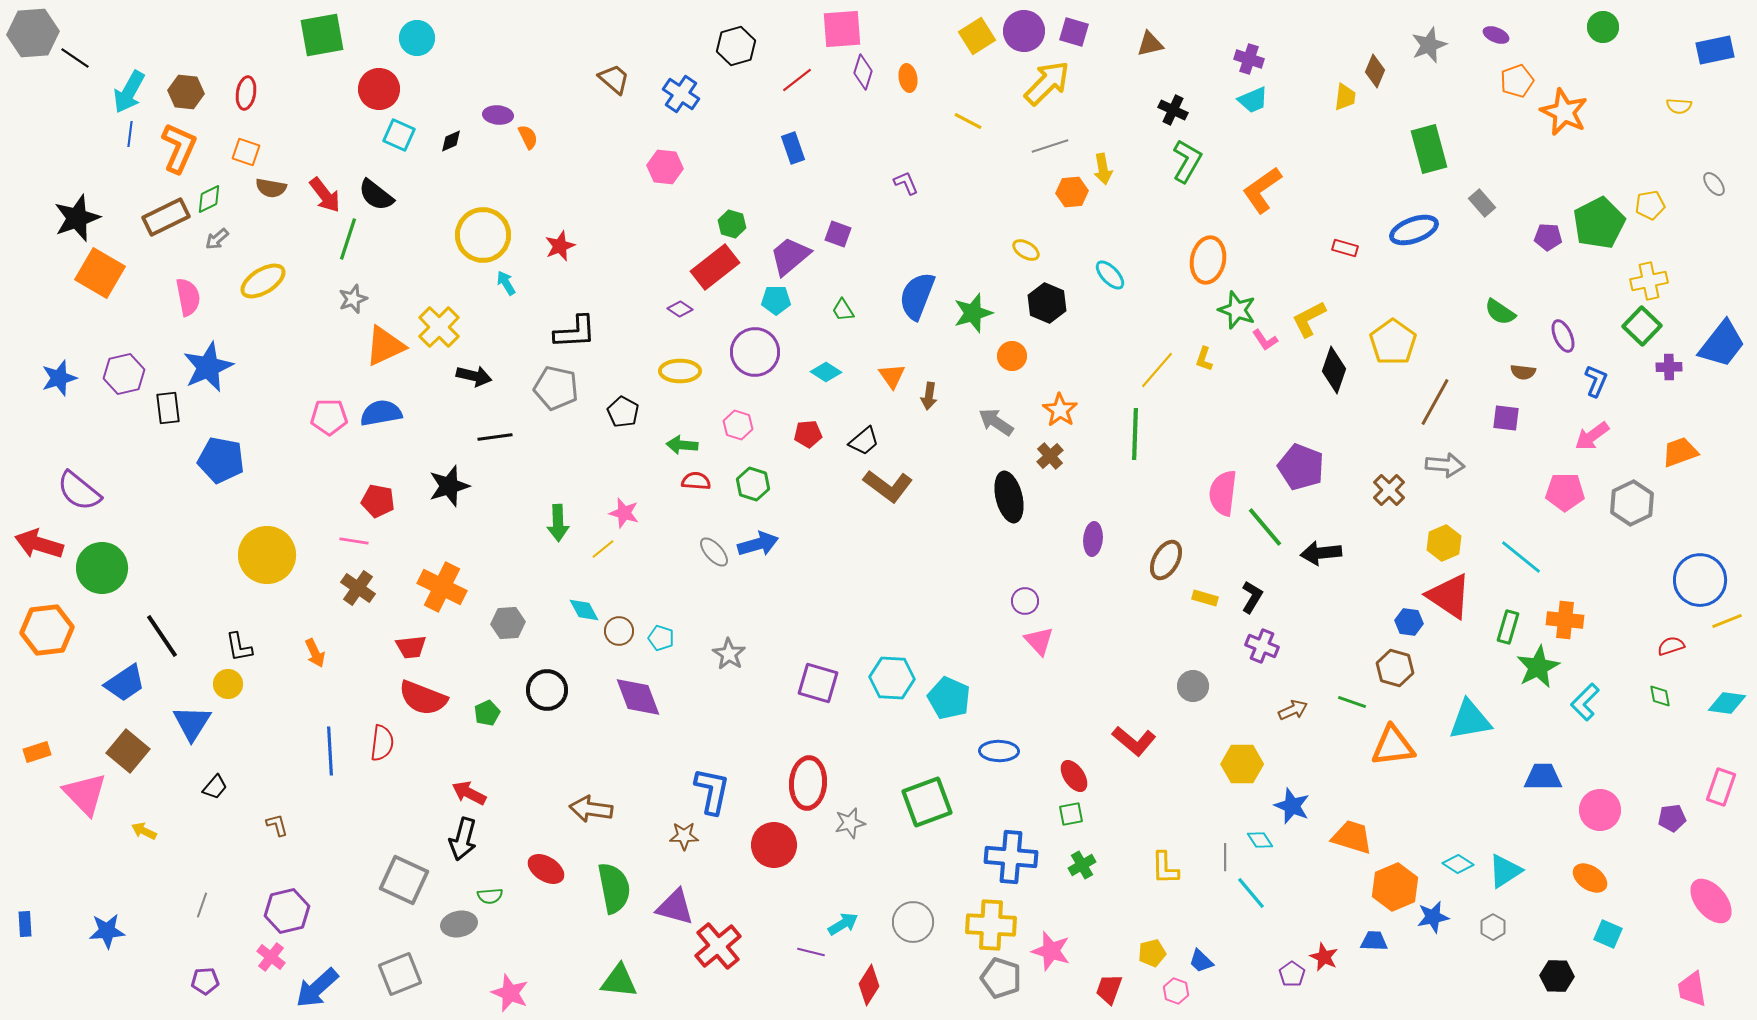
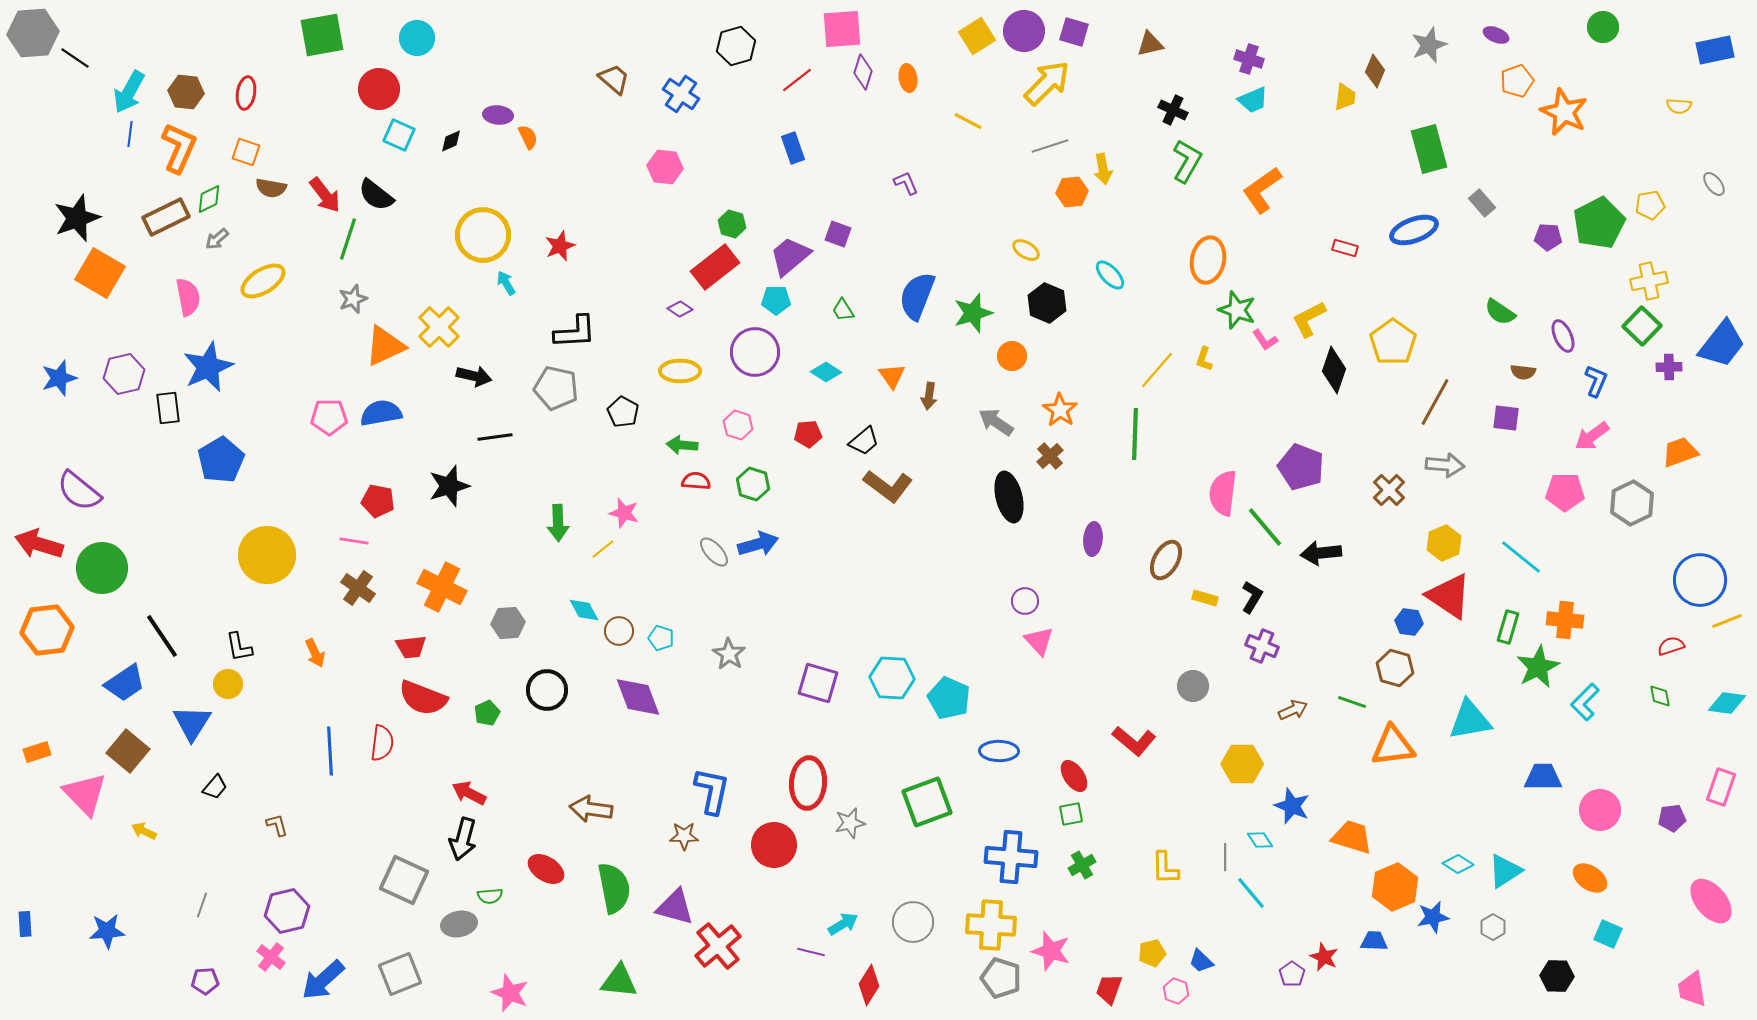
blue pentagon at (221, 460): rotated 30 degrees clockwise
blue arrow at (317, 988): moved 6 px right, 8 px up
